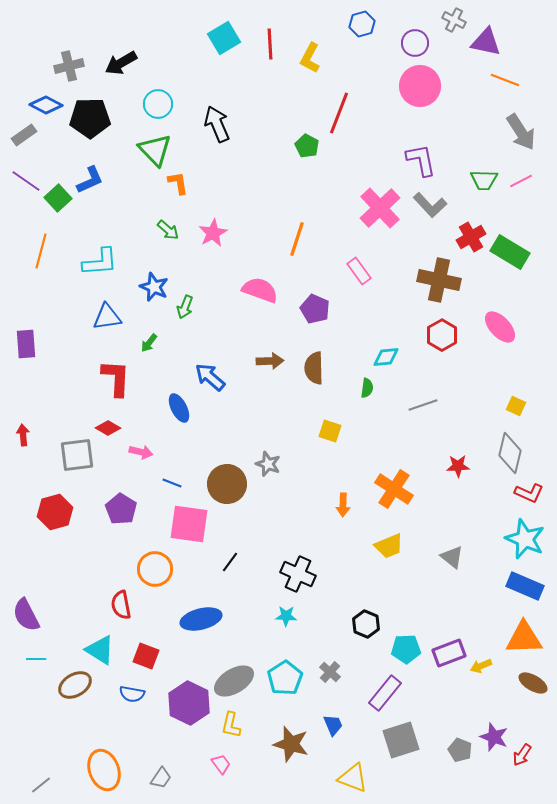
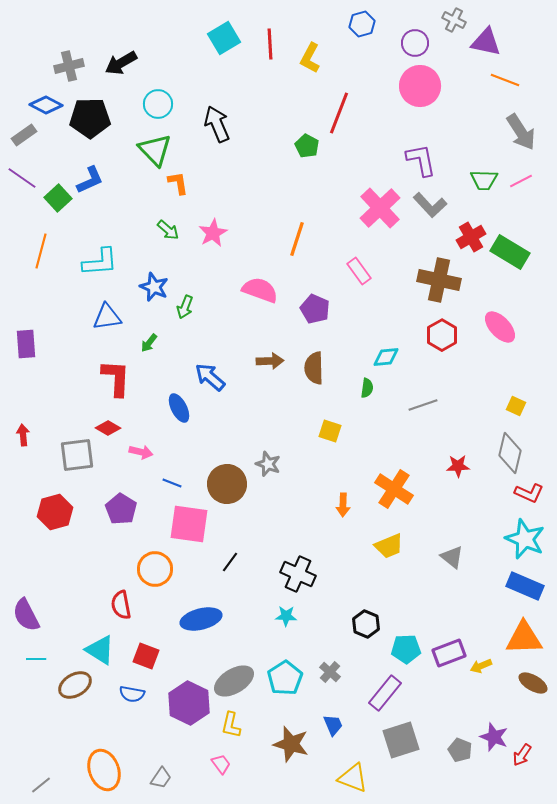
purple line at (26, 181): moved 4 px left, 3 px up
